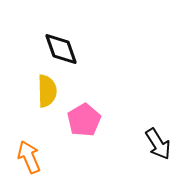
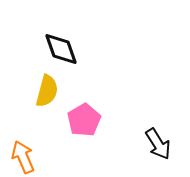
yellow semicircle: rotated 16 degrees clockwise
orange arrow: moved 6 px left
